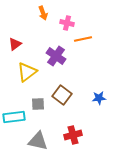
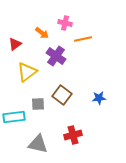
orange arrow: moved 1 px left, 20 px down; rotated 32 degrees counterclockwise
pink cross: moved 2 px left
gray triangle: moved 3 px down
